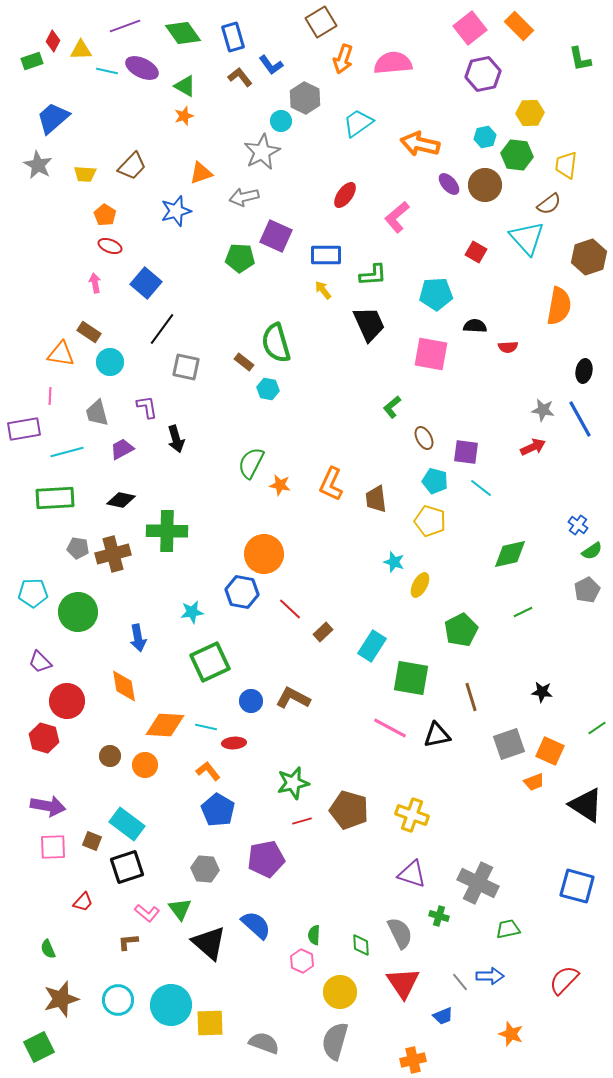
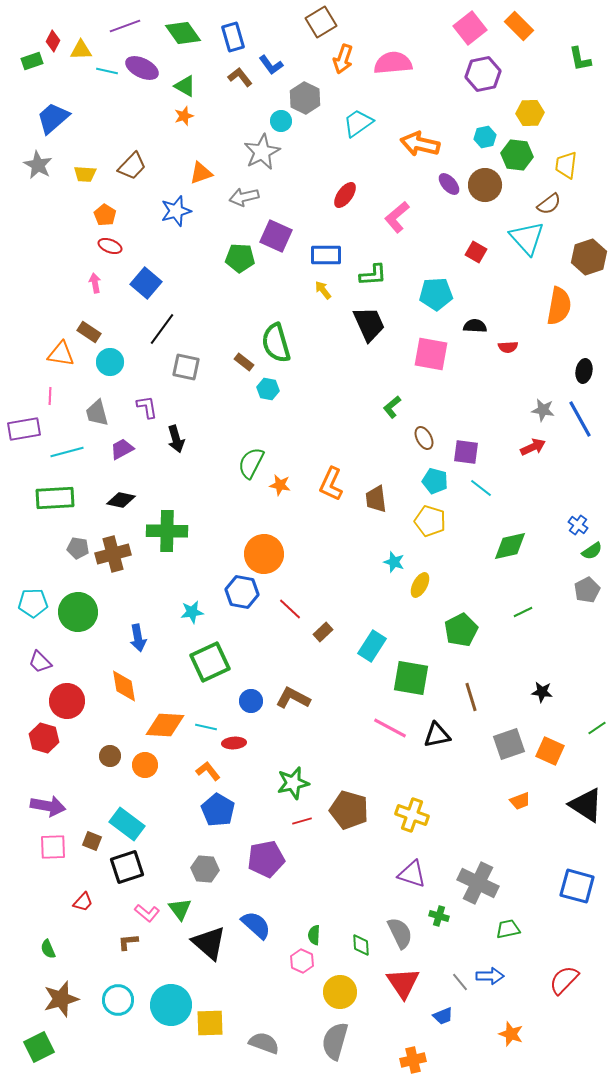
green diamond at (510, 554): moved 8 px up
cyan pentagon at (33, 593): moved 10 px down
orange trapezoid at (534, 782): moved 14 px left, 19 px down
